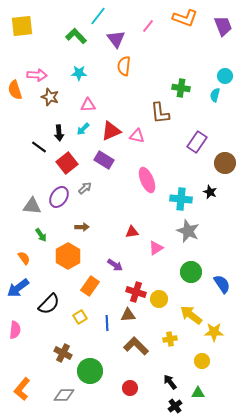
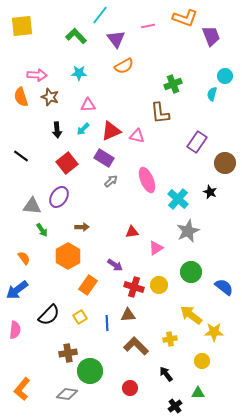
cyan line at (98, 16): moved 2 px right, 1 px up
pink line at (148, 26): rotated 40 degrees clockwise
purple trapezoid at (223, 26): moved 12 px left, 10 px down
orange semicircle at (124, 66): rotated 126 degrees counterclockwise
green cross at (181, 88): moved 8 px left, 4 px up; rotated 30 degrees counterclockwise
orange semicircle at (15, 90): moved 6 px right, 7 px down
cyan semicircle at (215, 95): moved 3 px left, 1 px up
black arrow at (59, 133): moved 2 px left, 3 px up
black line at (39, 147): moved 18 px left, 9 px down
purple rectangle at (104, 160): moved 2 px up
gray arrow at (85, 188): moved 26 px right, 7 px up
cyan cross at (181, 199): moved 3 px left; rotated 35 degrees clockwise
gray star at (188, 231): rotated 25 degrees clockwise
green arrow at (41, 235): moved 1 px right, 5 px up
blue semicircle at (222, 284): moved 2 px right, 3 px down; rotated 18 degrees counterclockwise
orange rectangle at (90, 286): moved 2 px left, 1 px up
blue arrow at (18, 288): moved 1 px left, 2 px down
red cross at (136, 292): moved 2 px left, 5 px up
yellow circle at (159, 299): moved 14 px up
black semicircle at (49, 304): moved 11 px down
brown cross at (63, 353): moved 5 px right; rotated 36 degrees counterclockwise
black arrow at (170, 382): moved 4 px left, 8 px up
gray diamond at (64, 395): moved 3 px right, 1 px up; rotated 10 degrees clockwise
